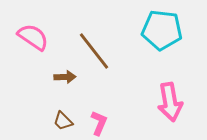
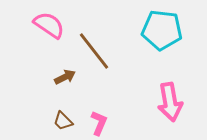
pink semicircle: moved 16 px right, 12 px up
brown arrow: rotated 25 degrees counterclockwise
